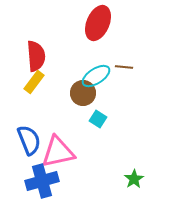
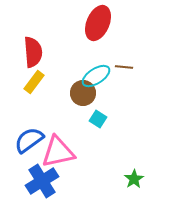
red semicircle: moved 3 px left, 4 px up
blue semicircle: rotated 104 degrees counterclockwise
blue cross: rotated 16 degrees counterclockwise
